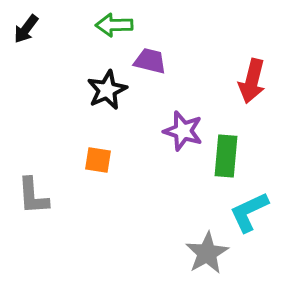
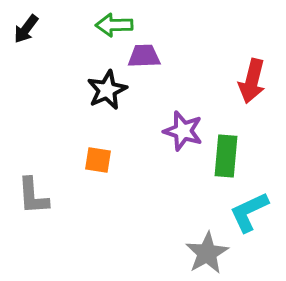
purple trapezoid: moved 6 px left, 5 px up; rotated 16 degrees counterclockwise
